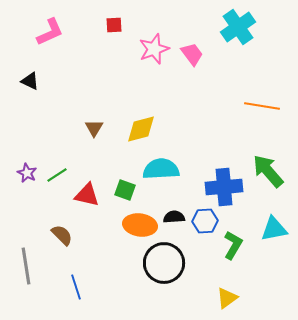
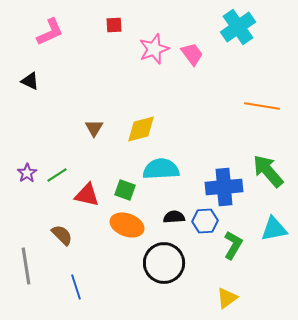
purple star: rotated 12 degrees clockwise
orange ellipse: moved 13 px left; rotated 12 degrees clockwise
